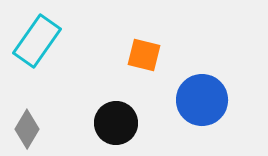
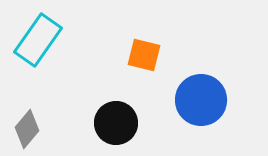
cyan rectangle: moved 1 px right, 1 px up
blue circle: moved 1 px left
gray diamond: rotated 9 degrees clockwise
